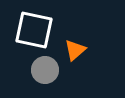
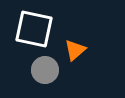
white square: moved 1 px up
